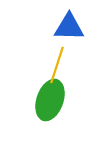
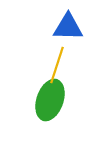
blue triangle: moved 1 px left
